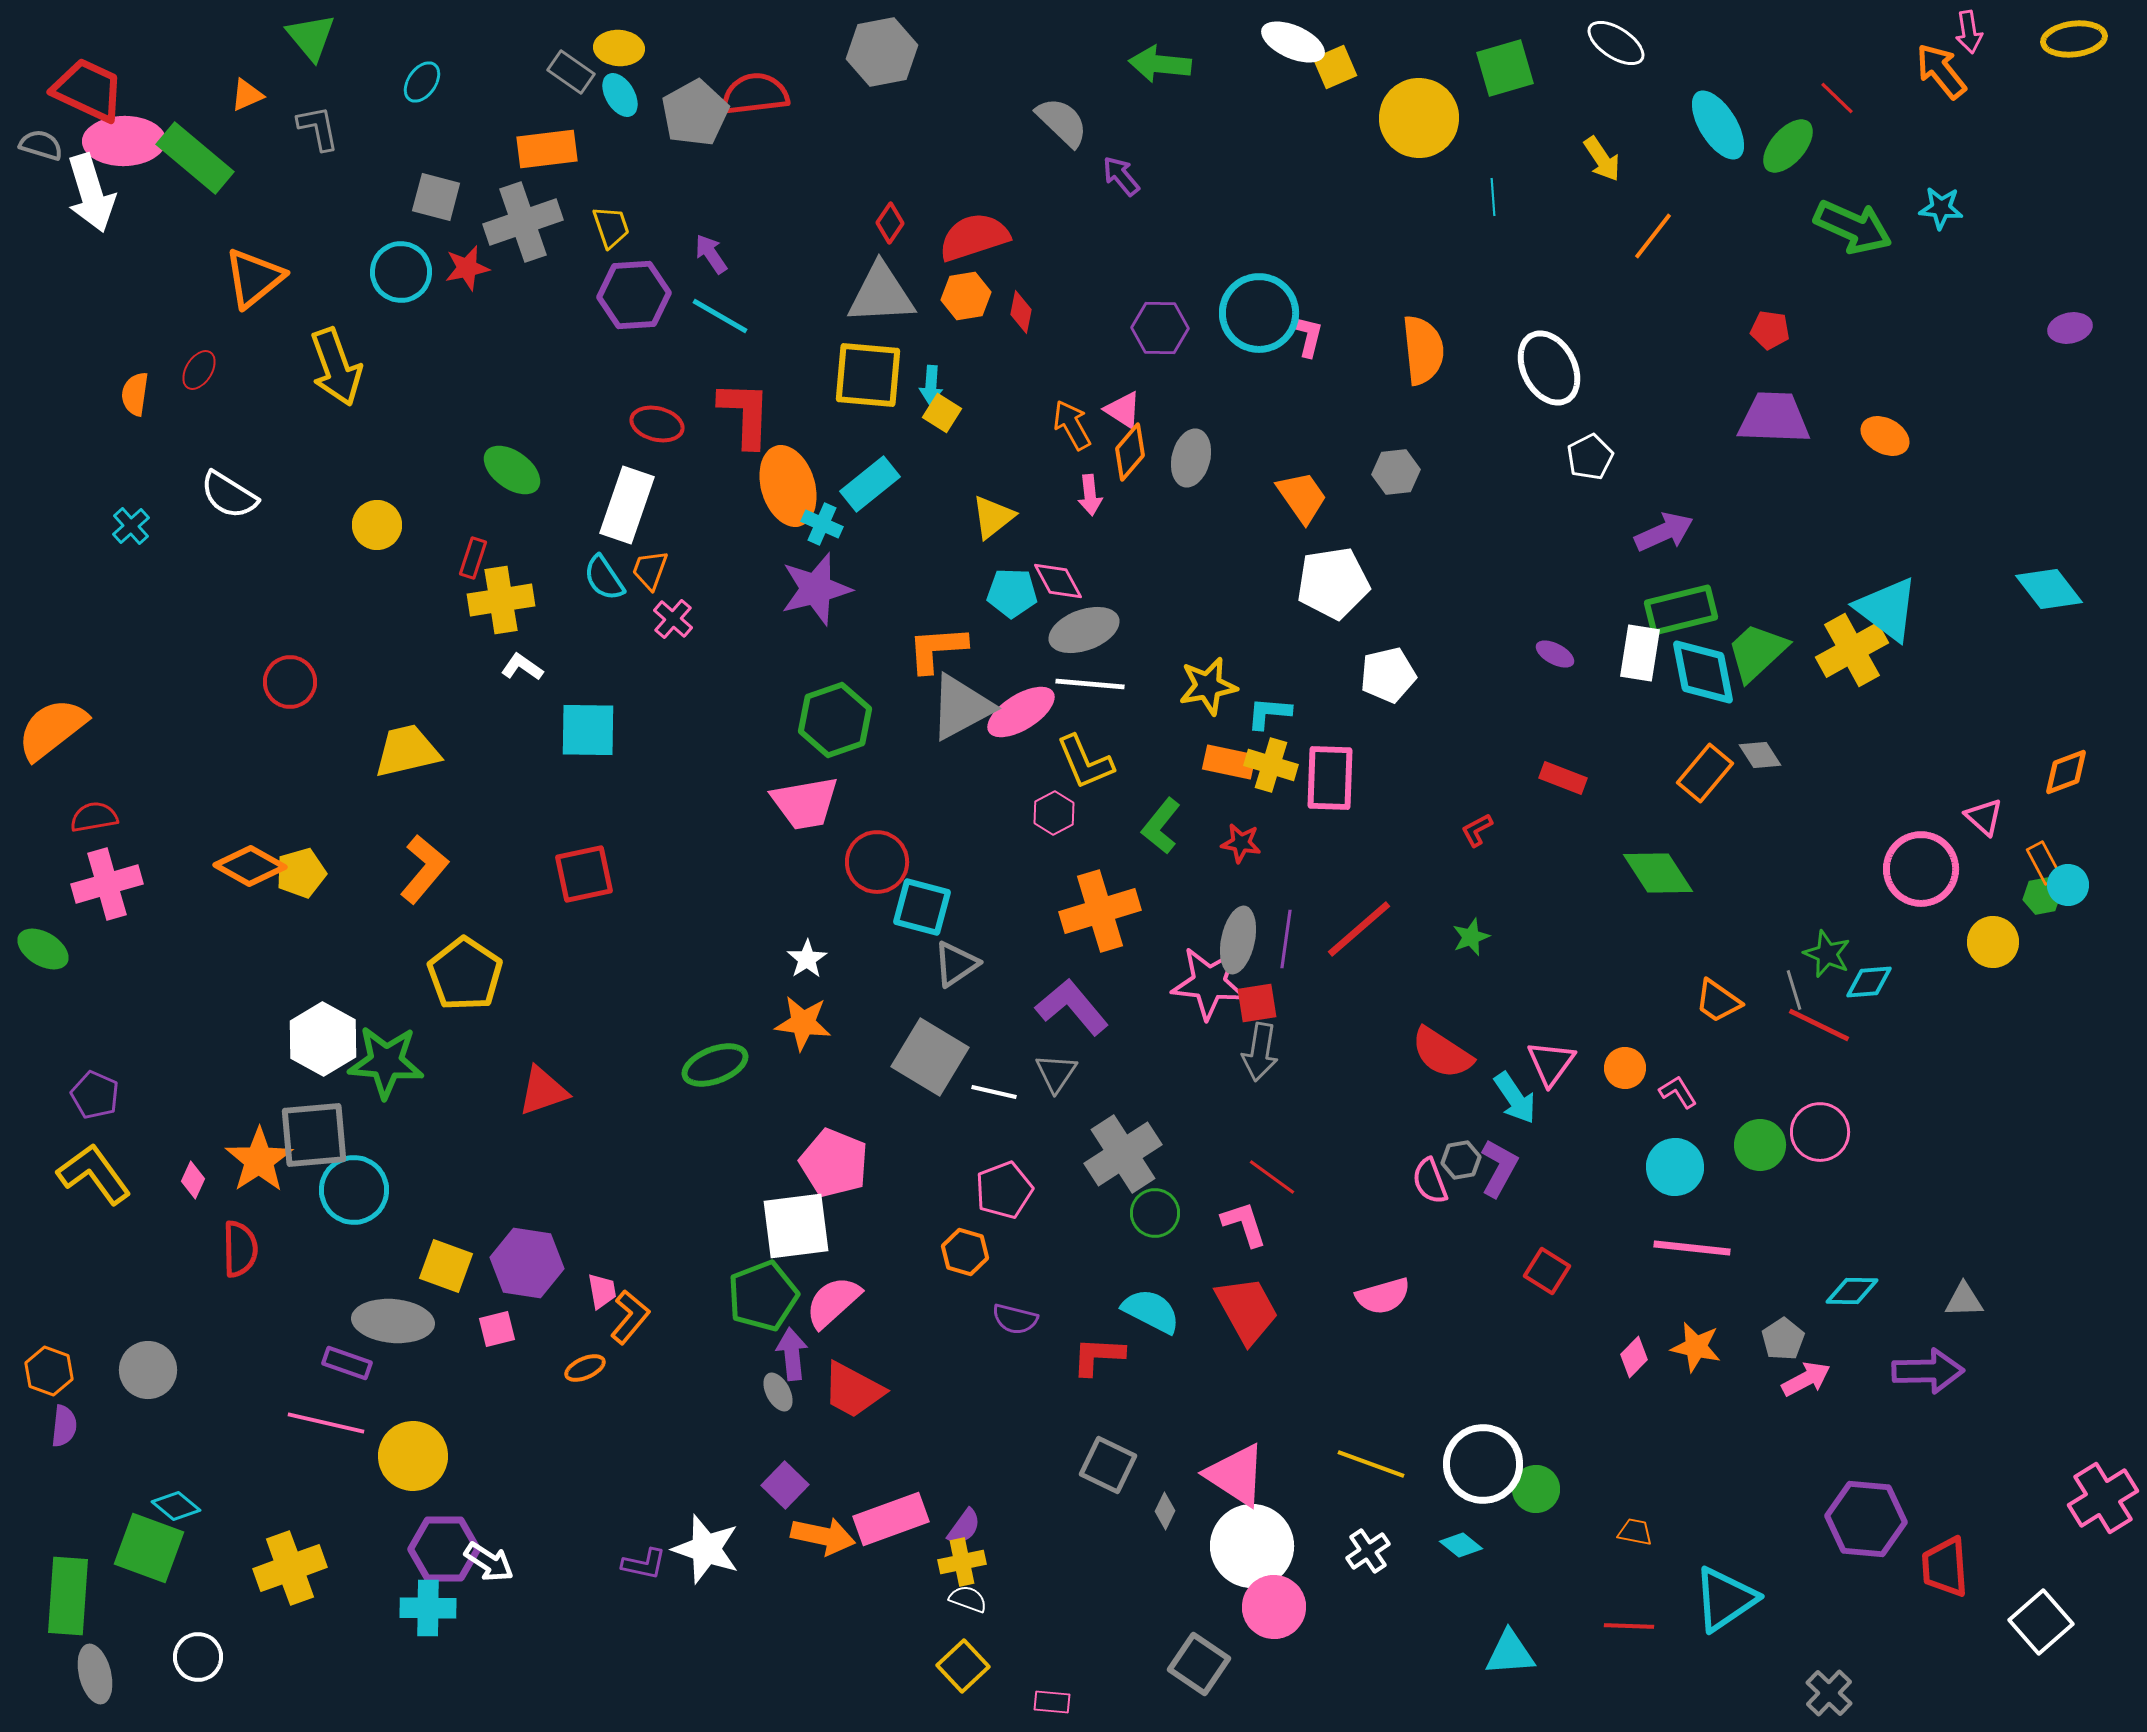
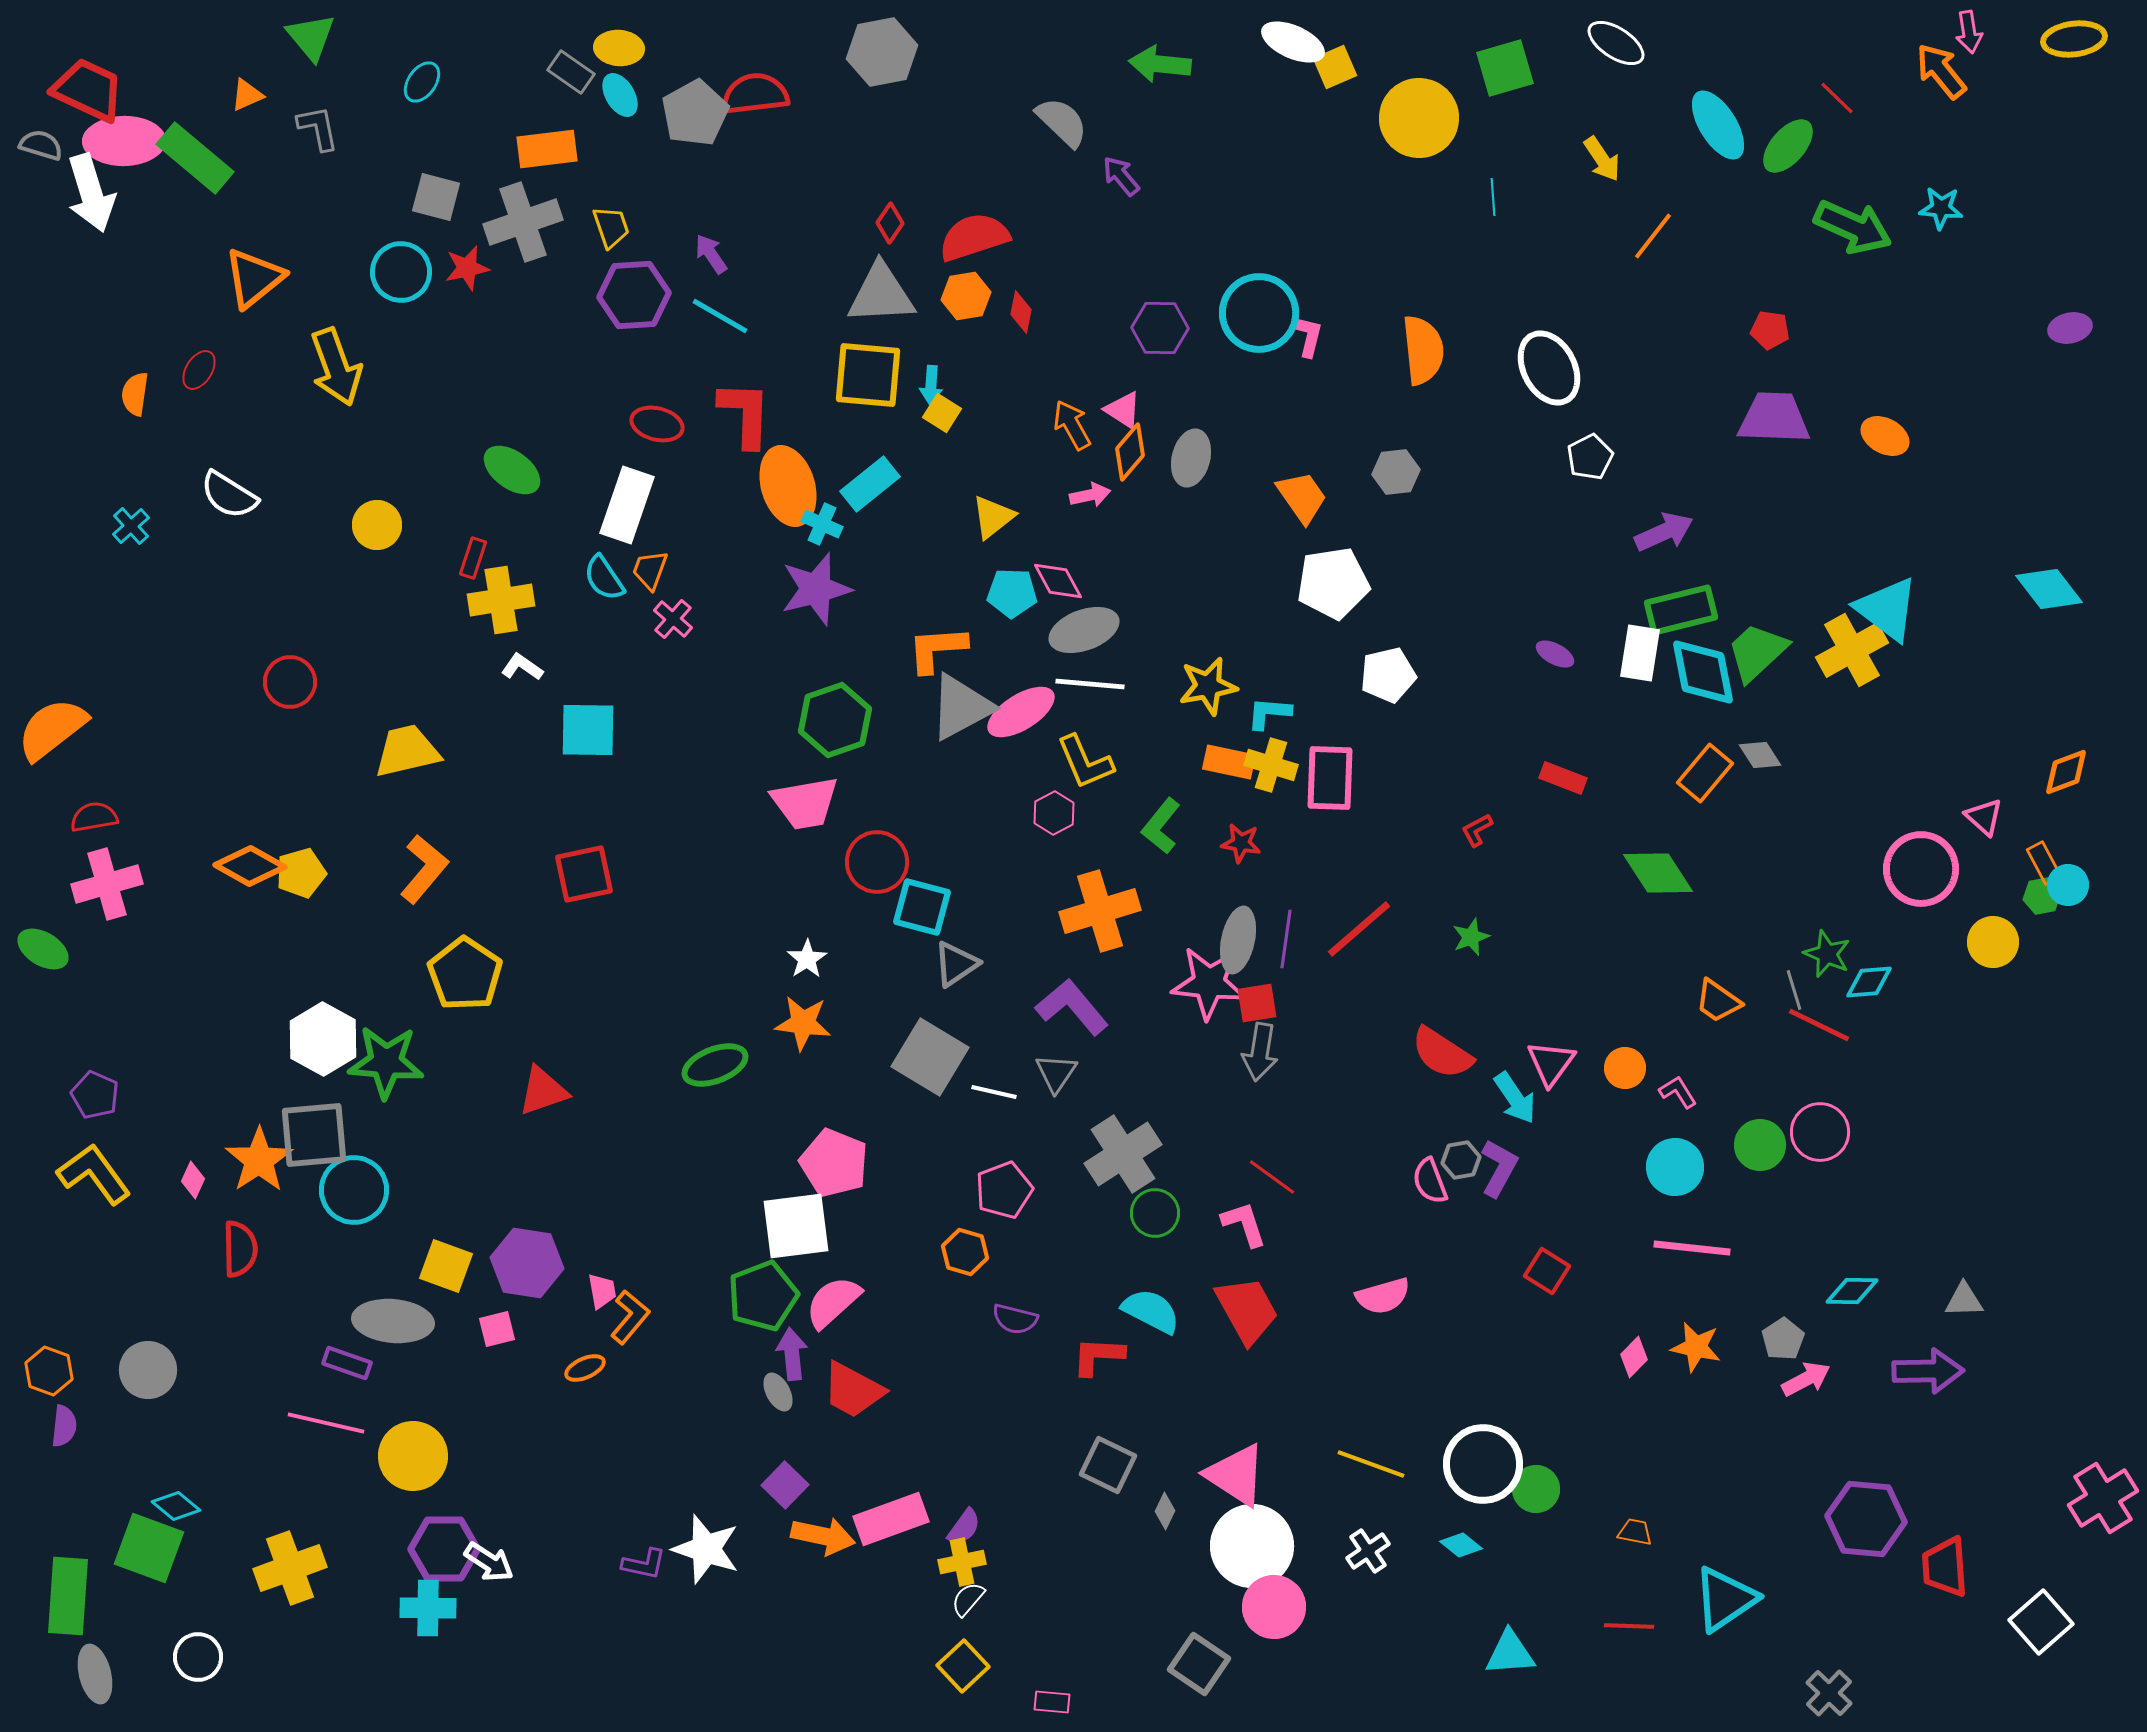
pink arrow at (1090, 495): rotated 96 degrees counterclockwise
white semicircle at (968, 1599): rotated 69 degrees counterclockwise
